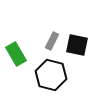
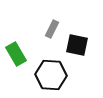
gray rectangle: moved 12 px up
black hexagon: rotated 12 degrees counterclockwise
